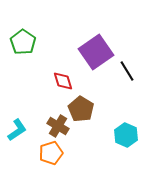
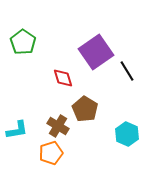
red diamond: moved 3 px up
brown pentagon: moved 4 px right
cyan L-shape: rotated 25 degrees clockwise
cyan hexagon: moved 1 px right, 1 px up
